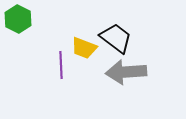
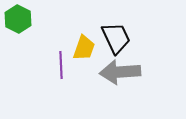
black trapezoid: rotated 28 degrees clockwise
yellow trapezoid: rotated 92 degrees counterclockwise
gray arrow: moved 6 px left
